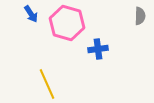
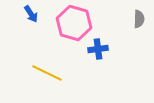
gray semicircle: moved 1 px left, 3 px down
pink hexagon: moved 7 px right
yellow line: moved 11 px up; rotated 40 degrees counterclockwise
